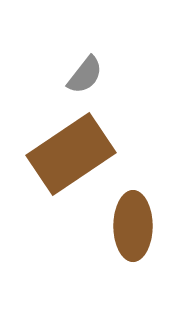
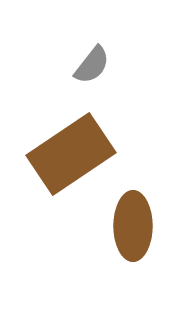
gray semicircle: moved 7 px right, 10 px up
